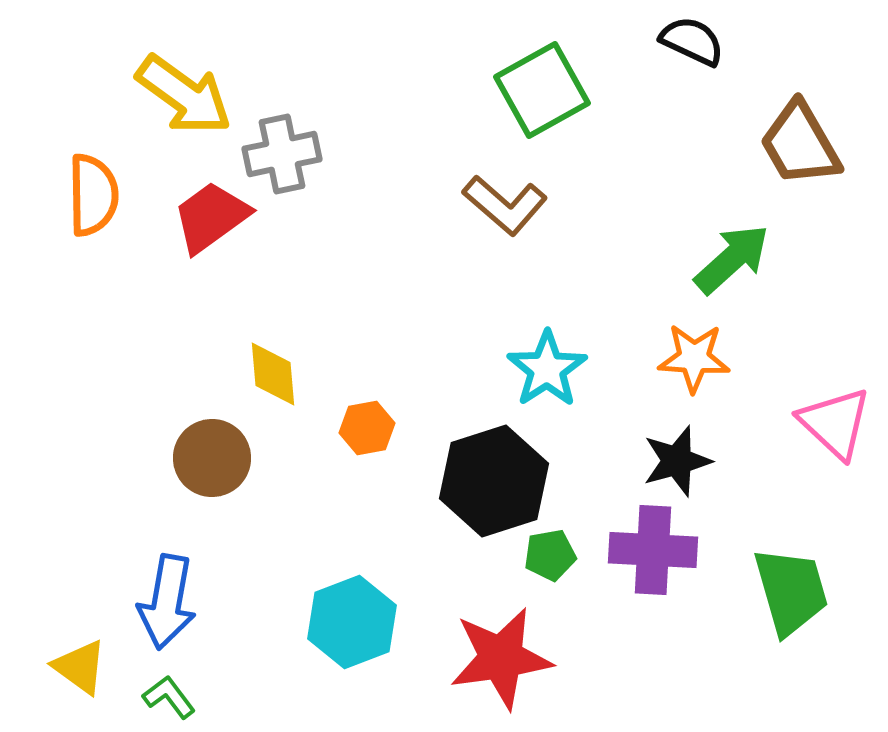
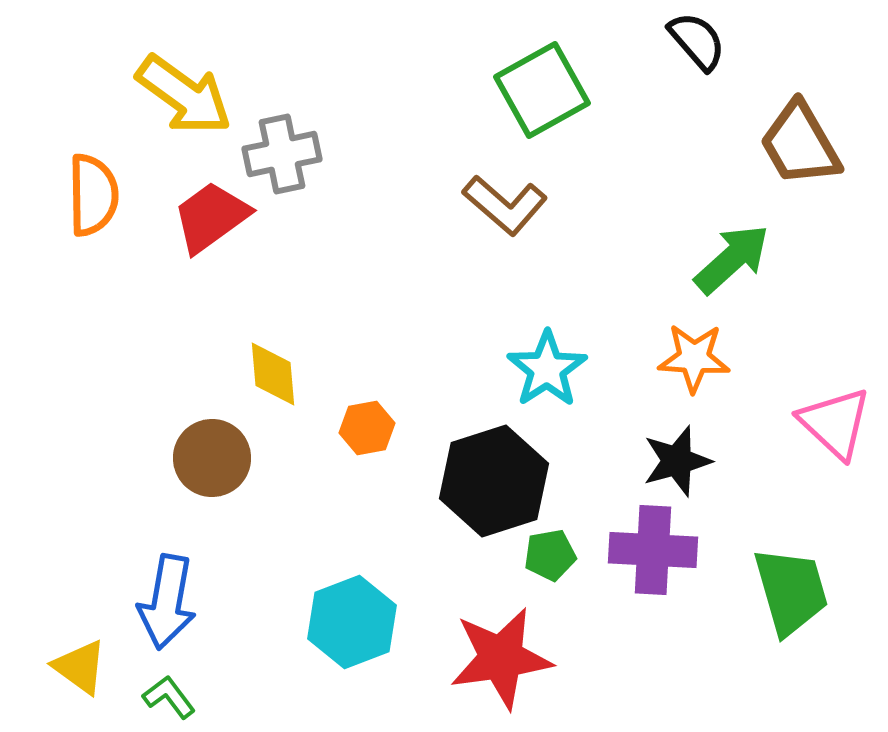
black semicircle: moved 5 px right; rotated 24 degrees clockwise
